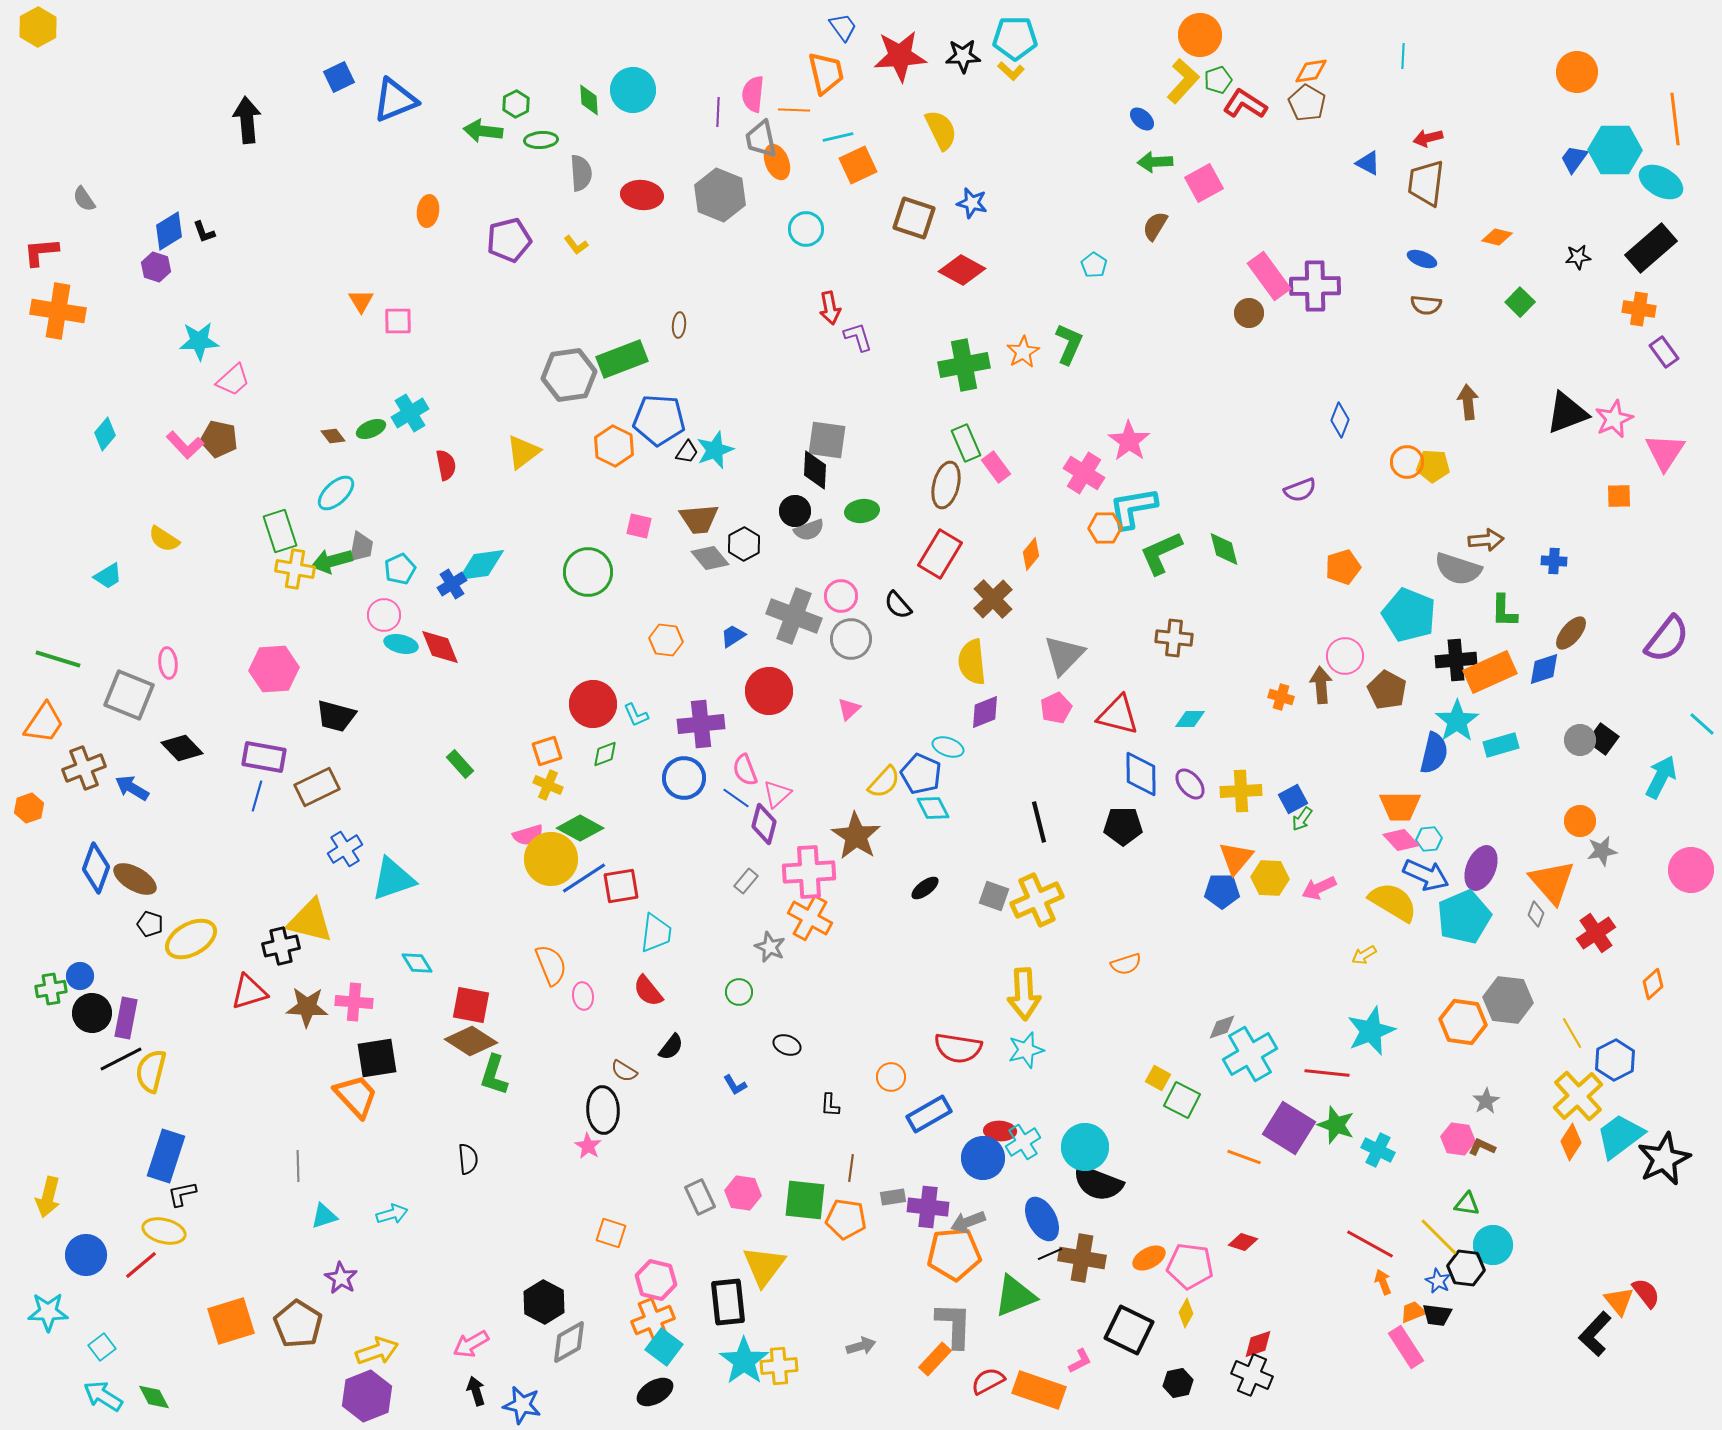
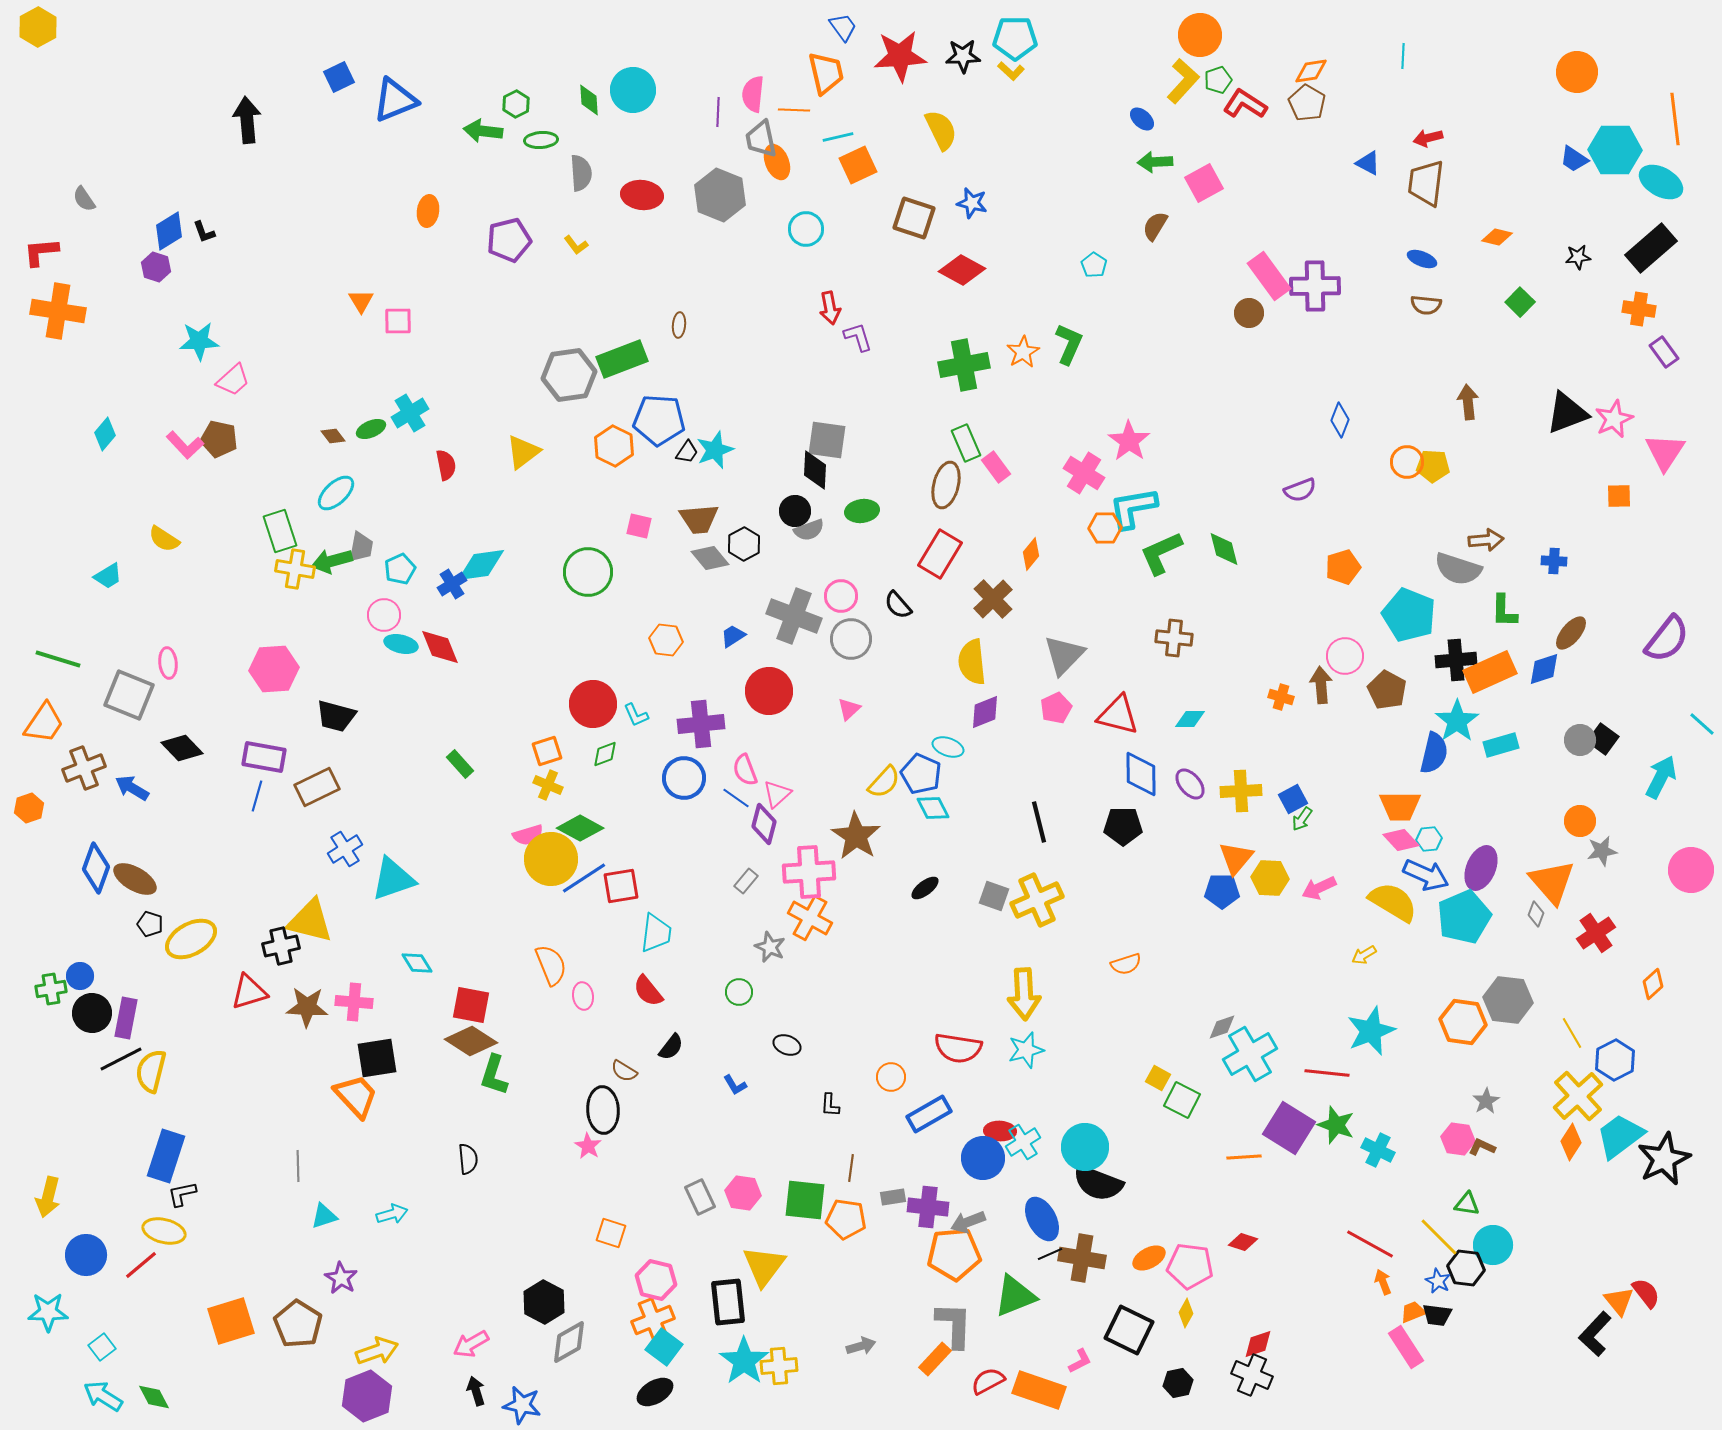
blue trapezoid at (1574, 159): rotated 92 degrees counterclockwise
orange line at (1244, 1157): rotated 24 degrees counterclockwise
